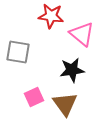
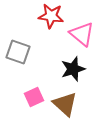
gray square: rotated 10 degrees clockwise
black star: moved 1 px right, 1 px up; rotated 10 degrees counterclockwise
brown triangle: rotated 12 degrees counterclockwise
